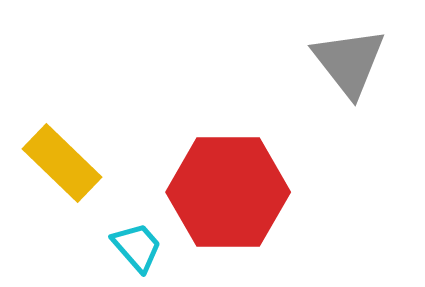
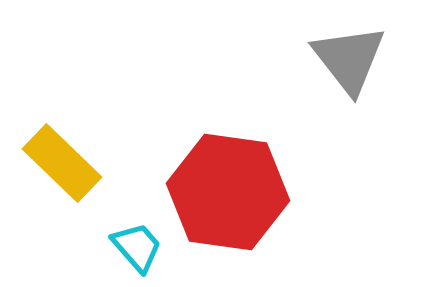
gray triangle: moved 3 px up
red hexagon: rotated 8 degrees clockwise
